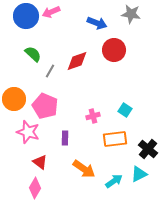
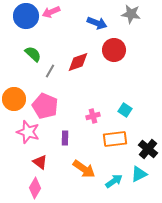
red diamond: moved 1 px right, 1 px down
